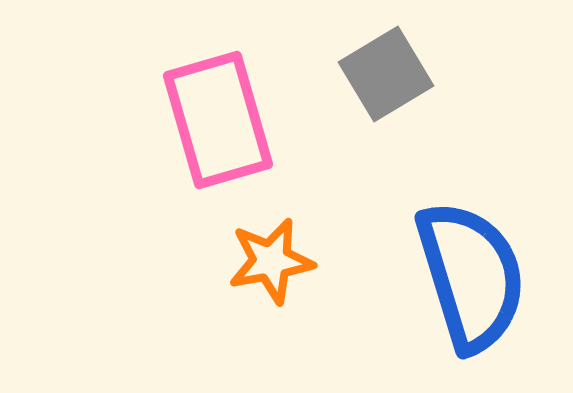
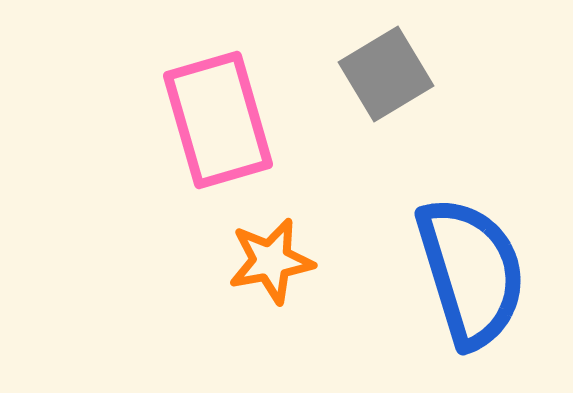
blue semicircle: moved 4 px up
